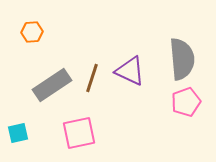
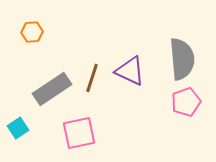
gray rectangle: moved 4 px down
cyan square: moved 5 px up; rotated 20 degrees counterclockwise
